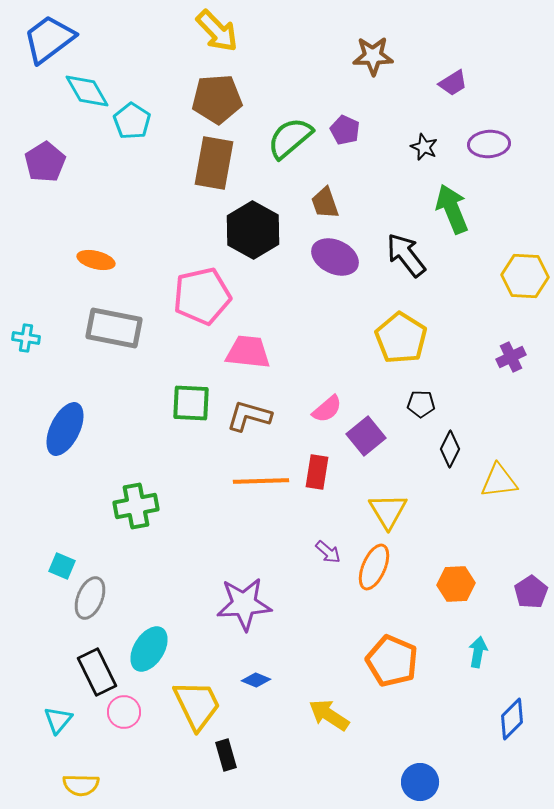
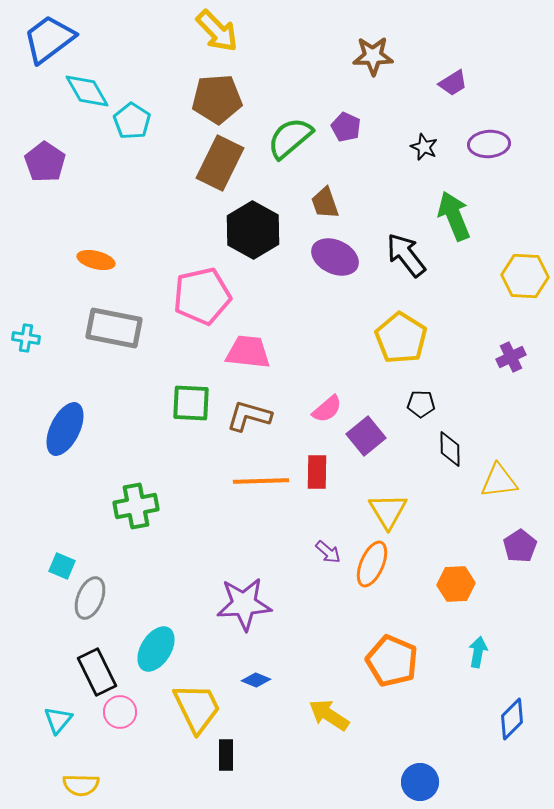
purple pentagon at (345, 130): moved 1 px right, 3 px up
purple pentagon at (45, 162): rotated 6 degrees counterclockwise
brown rectangle at (214, 163): moved 6 px right; rotated 16 degrees clockwise
green arrow at (452, 209): moved 2 px right, 7 px down
black diamond at (450, 449): rotated 27 degrees counterclockwise
red rectangle at (317, 472): rotated 8 degrees counterclockwise
orange ellipse at (374, 567): moved 2 px left, 3 px up
purple pentagon at (531, 592): moved 11 px left, 46 px up
cyan ellipse at (149, 649): moved 7 px right
yellow trapezoid at (197, 705): moved 3 px down
pink circle at (124, 712): moved 4 px left
black rectangle at (226, 755): rotated 16 degrees clockwise
